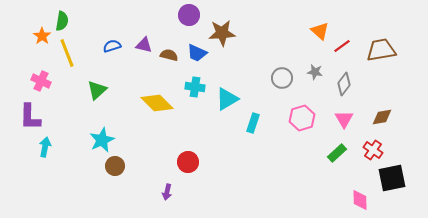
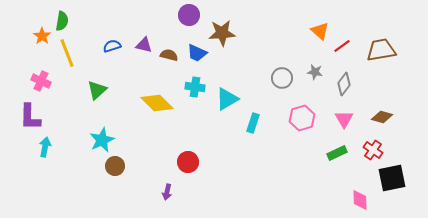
brown diamond: rotated 25 degrees clockwise
green rectangle: rotated 18 degrees clockwise
